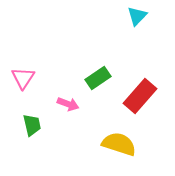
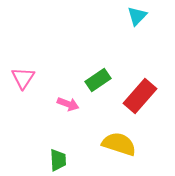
green rectangle: moved 2 px down
green trapezoid: moved 26 px right, 35 px down; rotated 10 degrees clockwise
